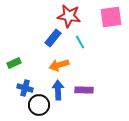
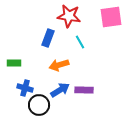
blue rectangle: moved 5 px left; rotated 18 degrees counterclockwise
green rectangle: rotated 24 degrees clockwise
blue arrow: moved 2 px right; rotated 60 degrees clockwise
